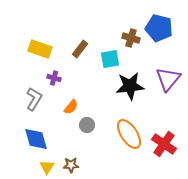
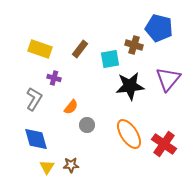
brown cross: moved 3 px right, 7 px down
